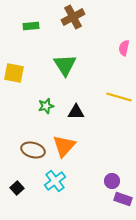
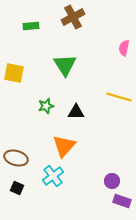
brown ellipse: moved 17 px left, 8 px down
cyan cross: moved 2 px left, 5 px up
black square: rotated 24 degrees counterclockwise
purple rectangle: moved 1 px left, 2 px down
